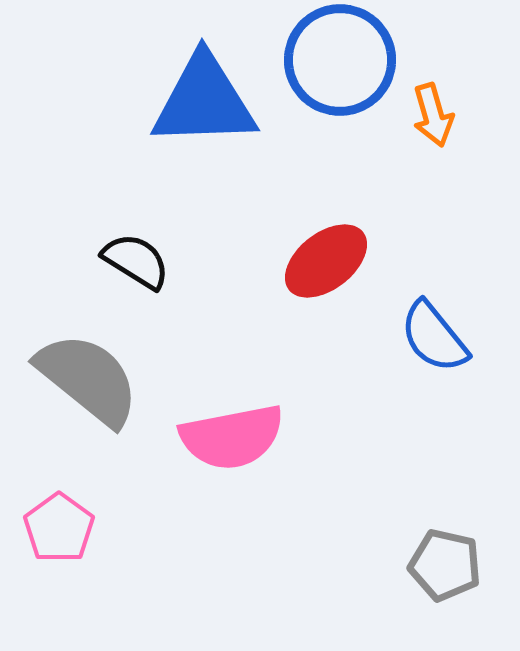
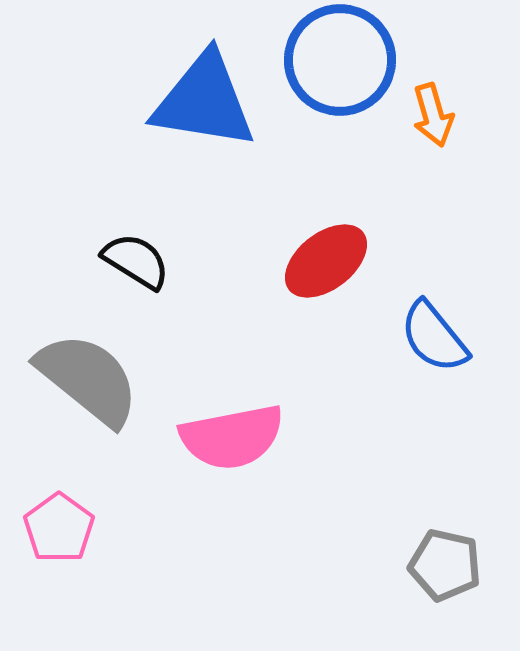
blue triangle: rotated 11 degrees clockwise
